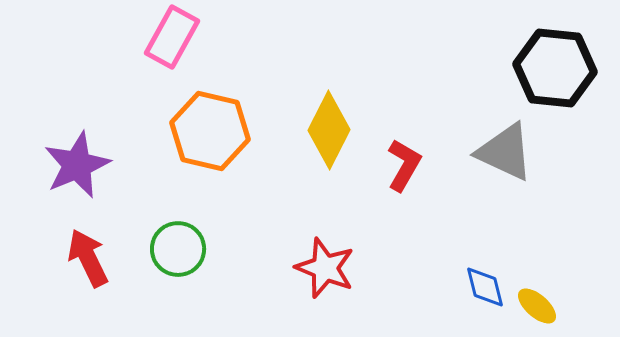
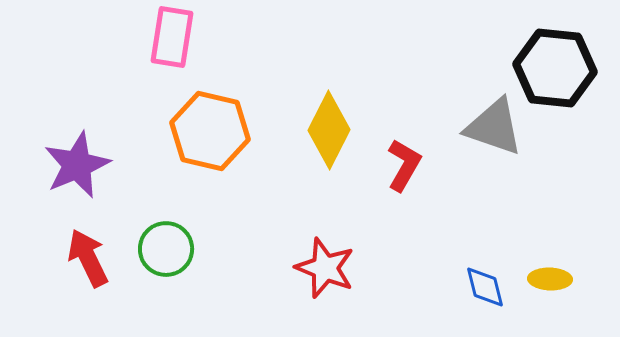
pink rectangle: rotated 20 degrees counterclockwise
gray triangle: moved 11 px left, 25 px up; rotated 6 degrees counterclockwise
green circle: moved 12 px left
yellow ellipse: moved 13 px right, 27 px up; rotated 39 degrees counterclockwise
